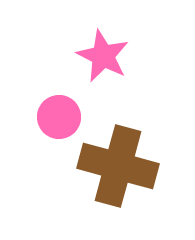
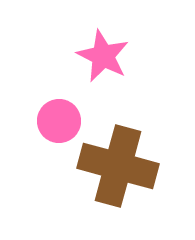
pink circle: moved 4 px down
